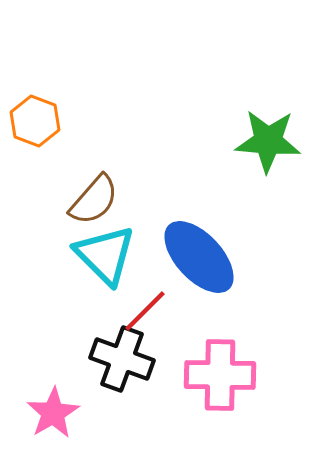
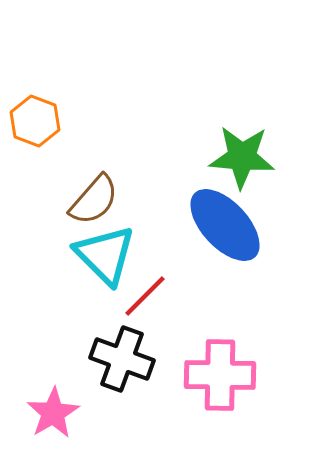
green star: moved 26 px left, 16 px down
blue ellipse: moved 26 px right, 32 px up
red line: moved 15 px up
